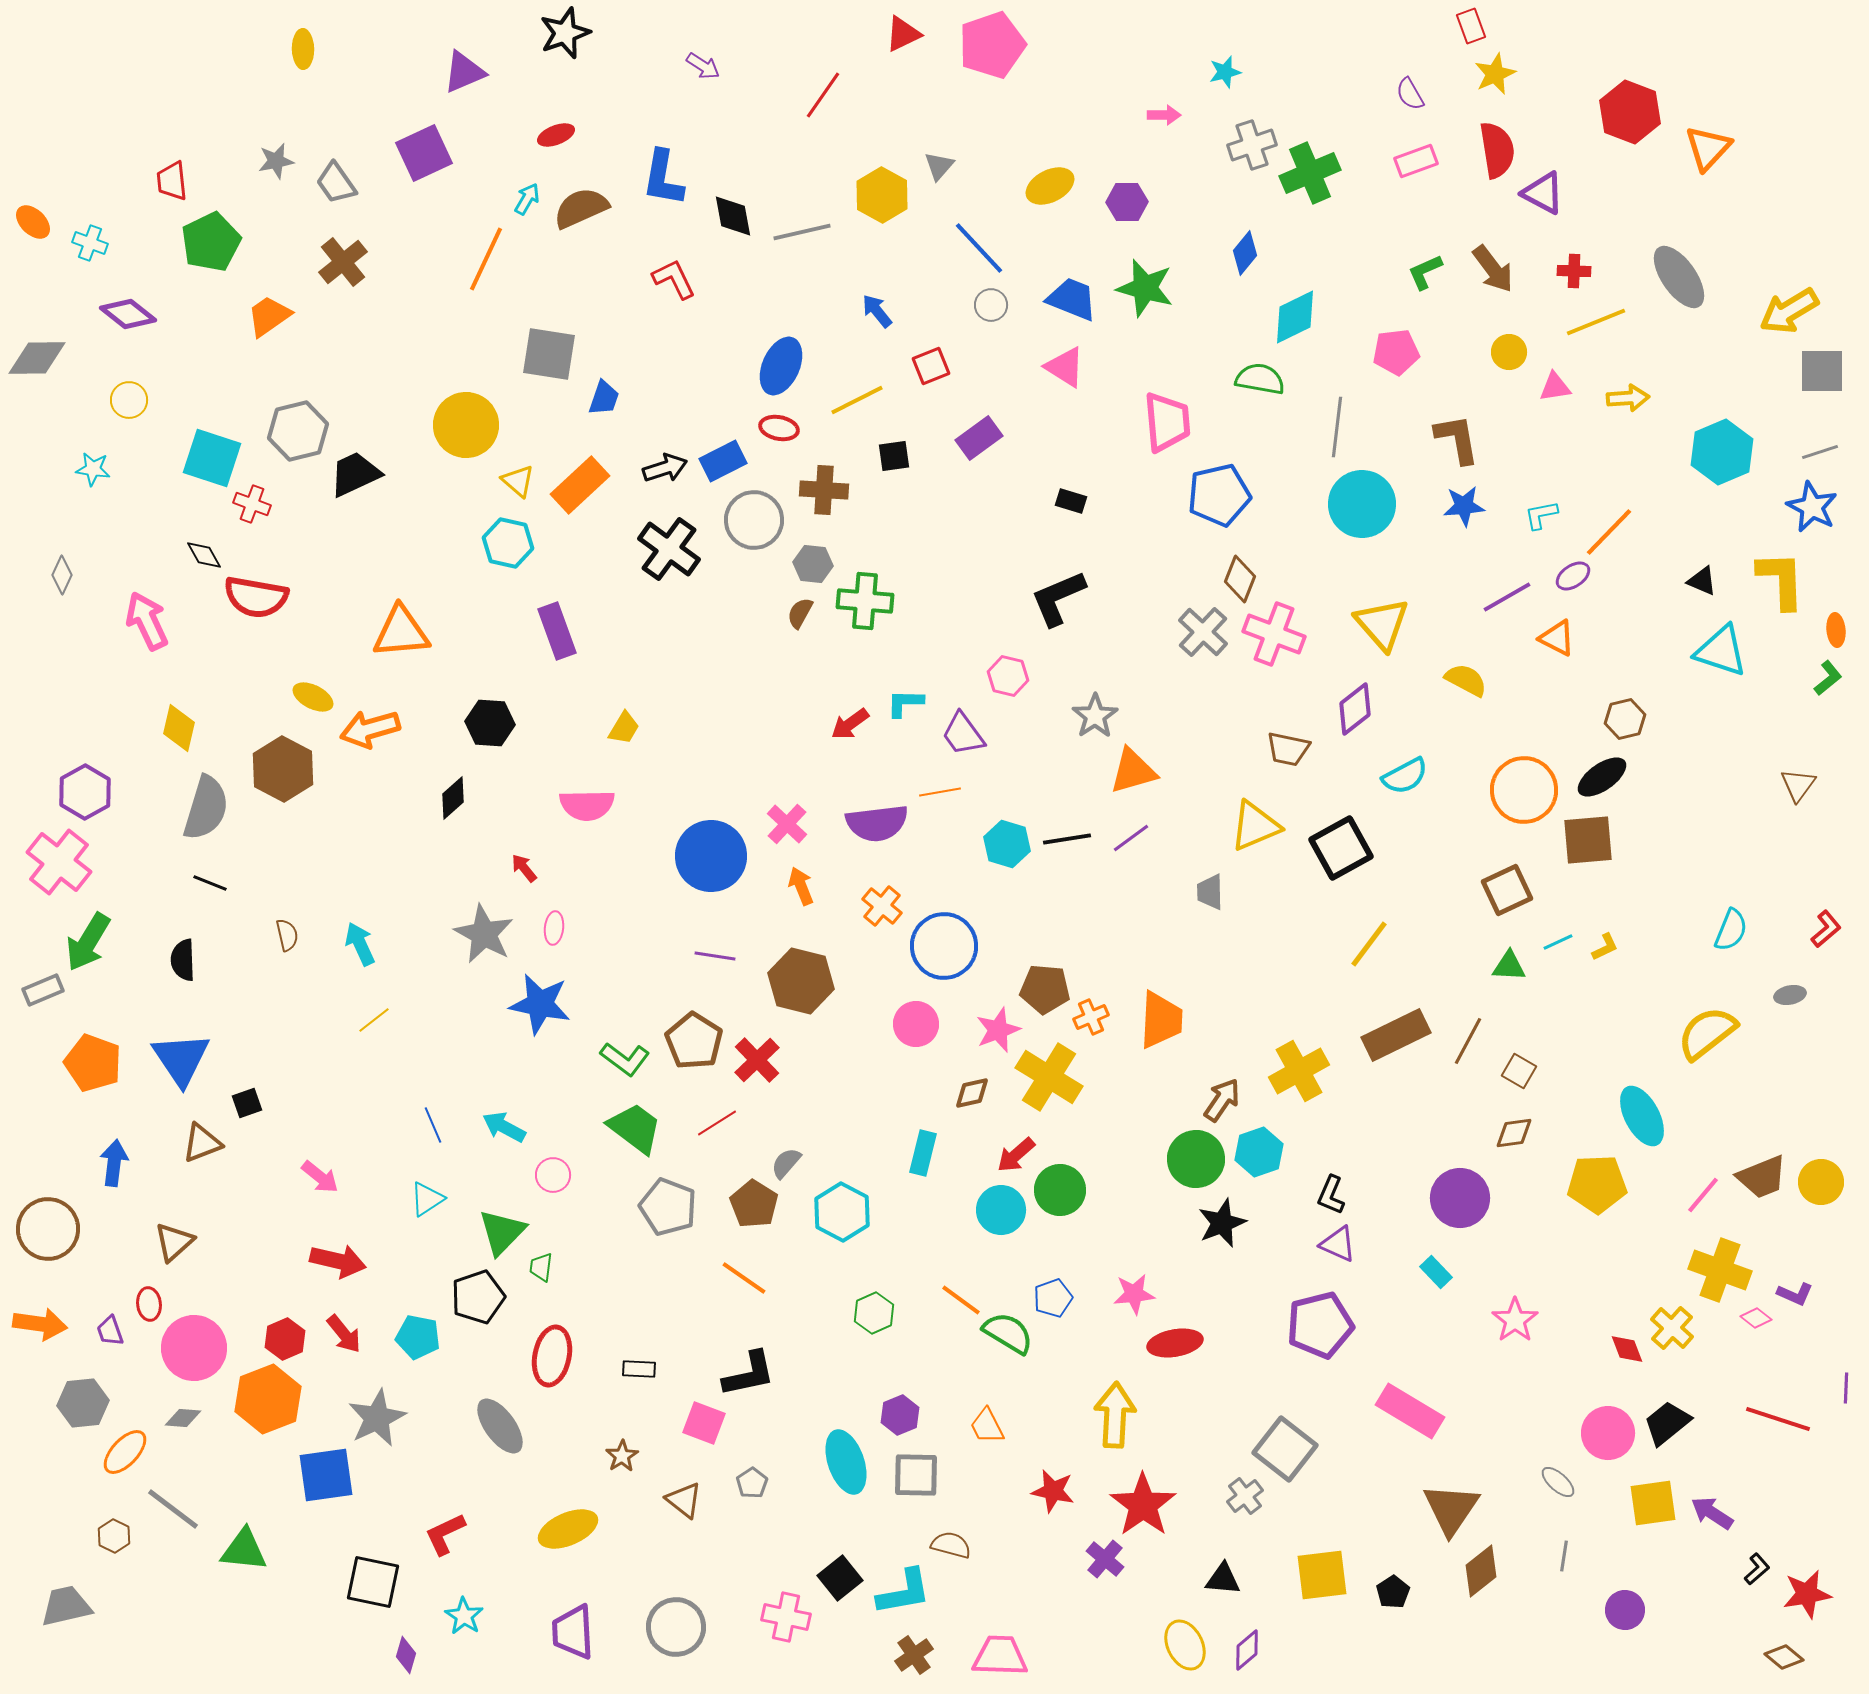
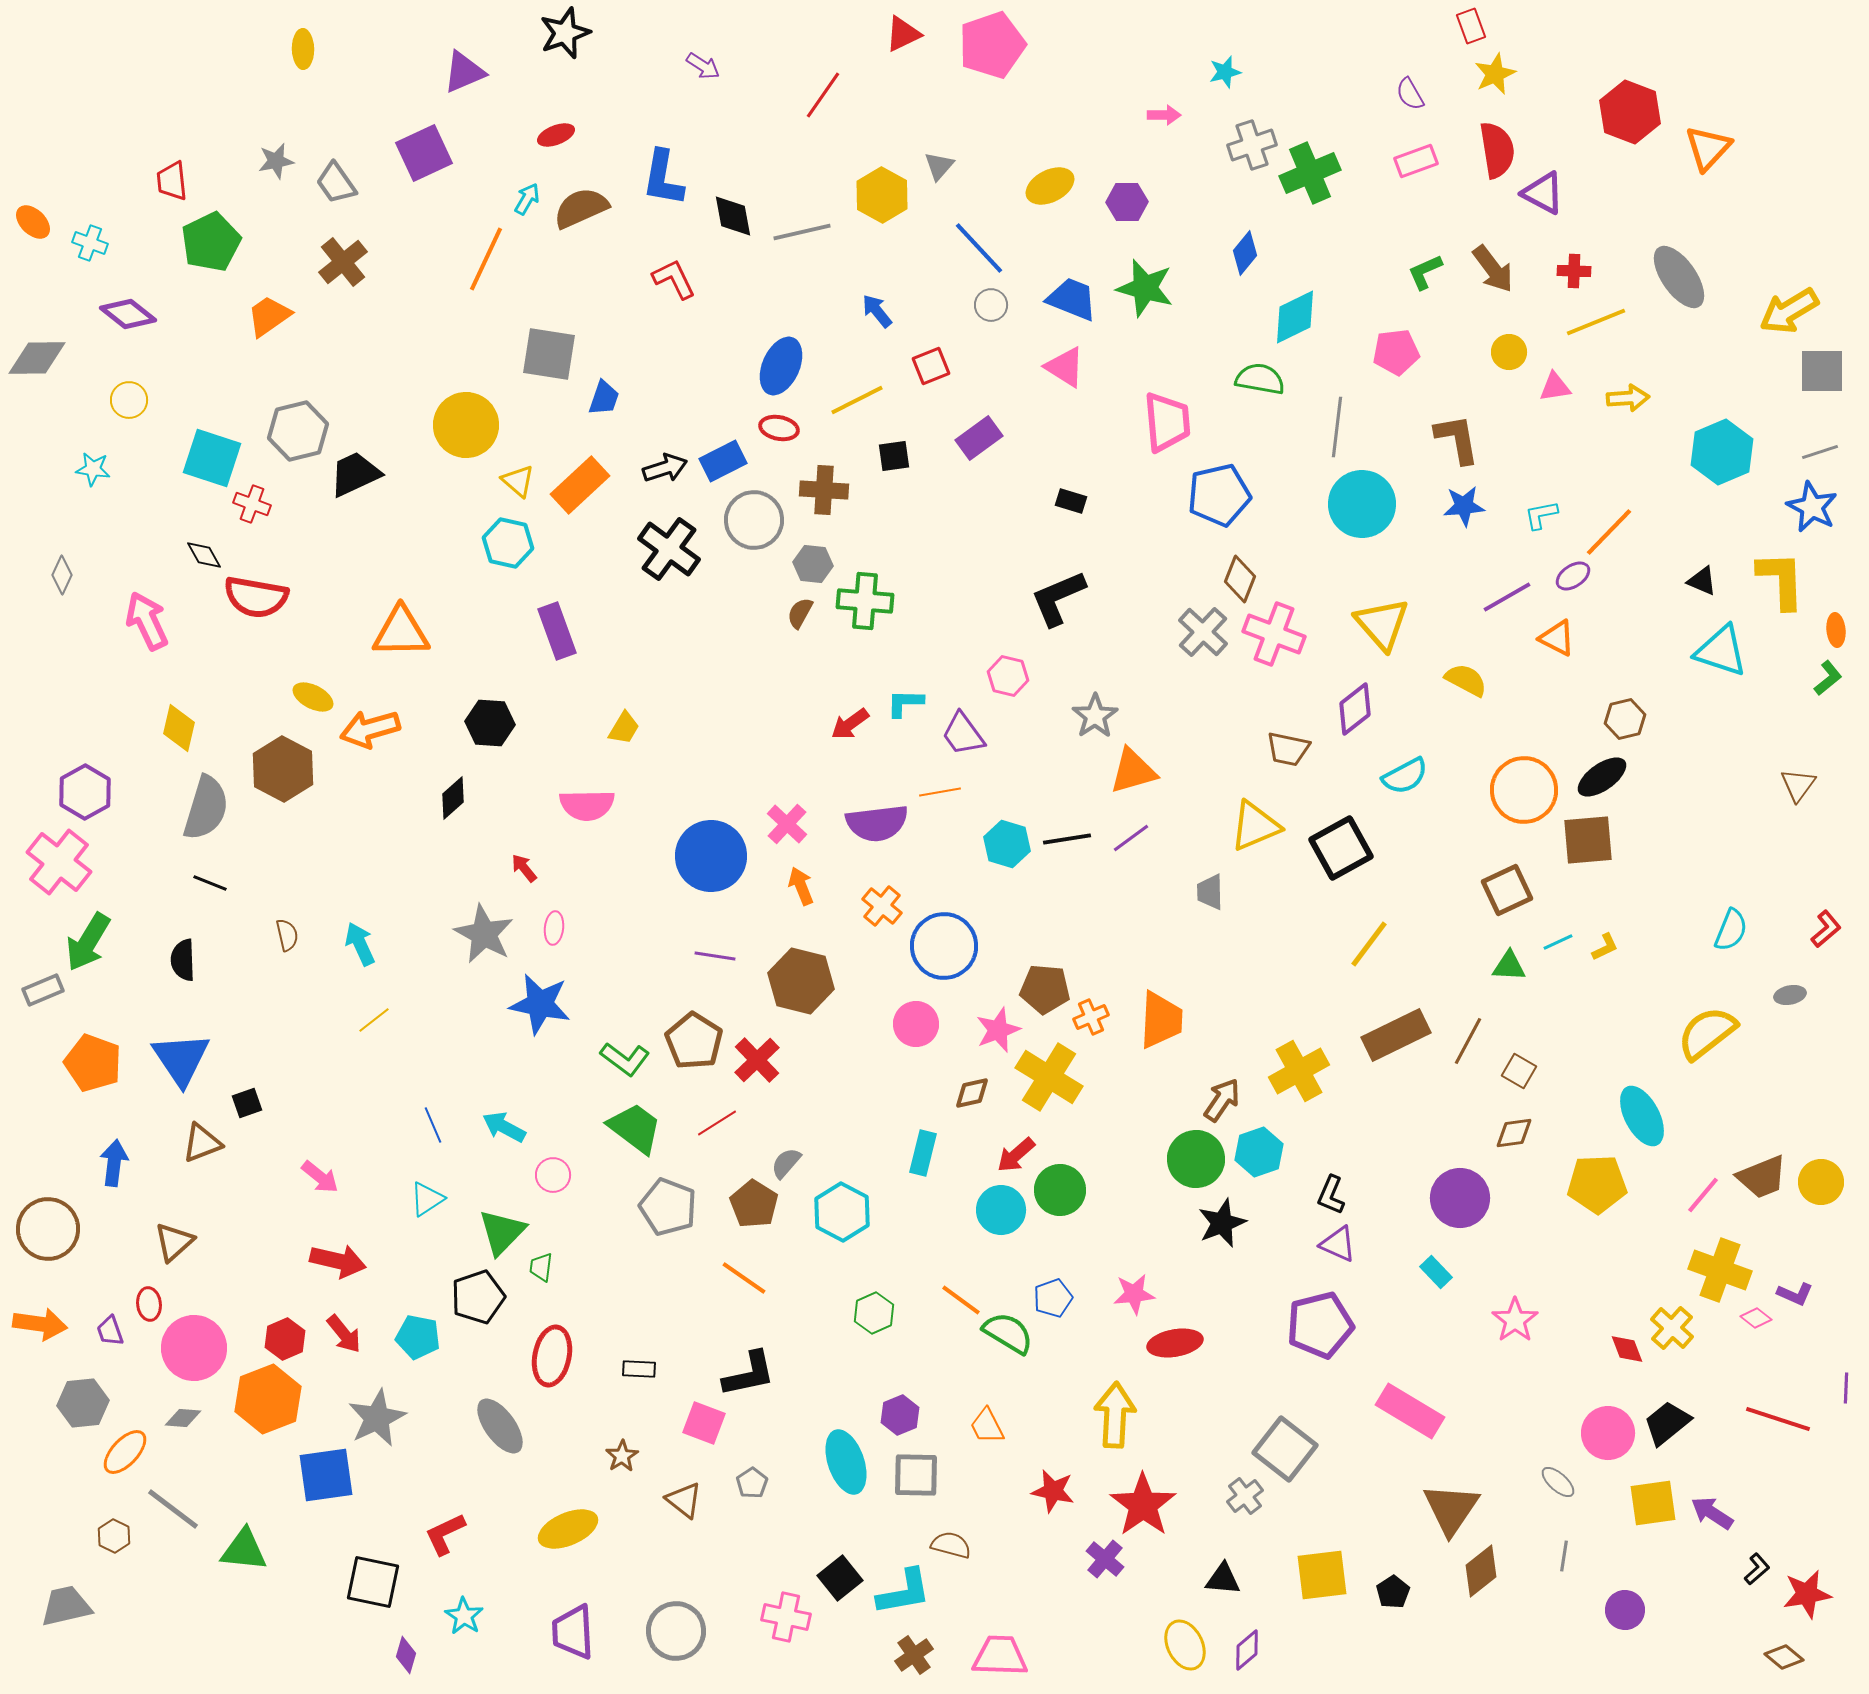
orange triangle at (401, 632): rotated 4 degrees clockwise
gray circle at (676, 1627): moved 4 px down
